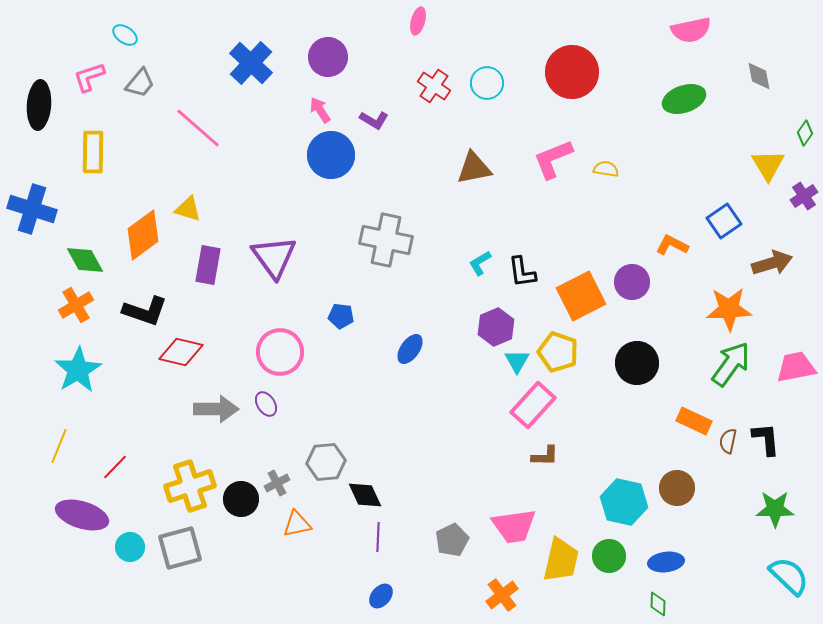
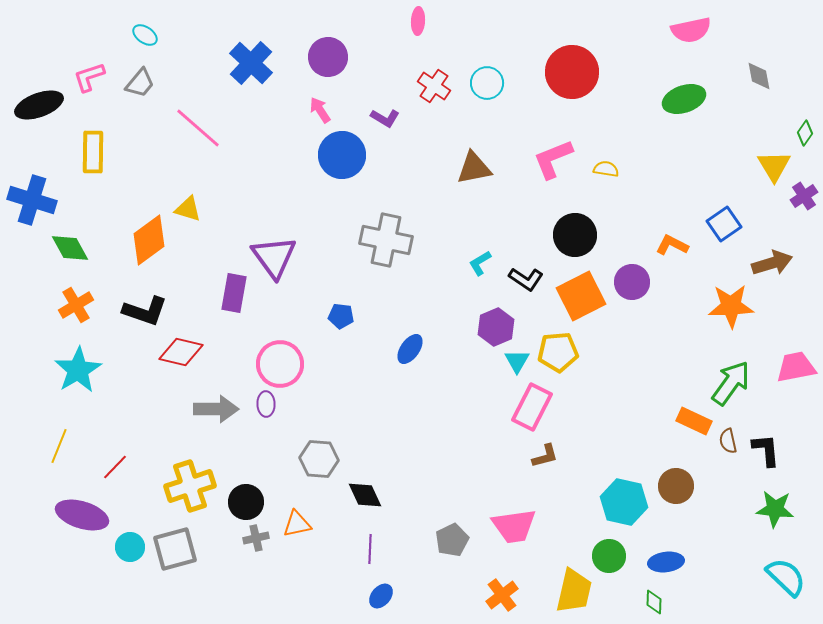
pink ellipse at (418, 21): rotated 12 degrees counterclockwise
cyan ellipse at (125, 35): moved 20 px right
black ellipse at (39, 105): rotated 66 degrees clockwise
purple L-shape at (374, 120): moved 11 px right, 2 px up
blue circle at (331, 155): moved 11 px right
yellow triangle at (768, 165): moved 6 px right, 1 px down
blue cross at (32, 209): moved 9 px up
blue square at (724, 221): moved 3 px down
orange diamond at (143, 235): moved 6 px right, 5 px down
green diamond at (85, 260): moved 15 px left, 12 px up
purple rectangle at (208, 265): moved 26 px right, 28 px down
black L-shape at (522, 272): moved 4 px right, 7 px down; rotated 48 degrees counterclockwise
orange star at (729, 309): moved 2 px right, 3 px up
pink circle at (280, 352): moved 12 px down
yellow pentagon at (558, 352): rotated 24 degrees counterclockwise
black circle at (637, 363): moved 62 px left, 128 px up
green arrow at (731, 364): moved 19 px down
purple ellipse at (266, 404): rotated 30 degrees clockwise
pink rectangle at (533, 405): moved 1 px left, 2 px down; rotated 15 degrees counterclockwise
black L-shape at (766, 439): moved 11 px down
brown semicircle at (728, 441): rotated 25 degrees counterclockwise
brown L-shape at (545, 456): rotated 16 degrees counterclockwise
gray hexagon at (326, 462): moved 7 px left, 3 px up; rotated 9 degrees clockwise
gray cross at (277, 483): moved 21 px left, 55 px down; rotated 15 degrees clockwise
brown circle at (677, 488): moved 1 px left, 2 px up
black circle at (241, 499): moved 5 px right, 3 px down
green star at (775, 509): rotated 6 degrees clockwise
purple line at (378, 537): moved 8 px left, 12 px down
gray square at (180, 548): moved 5 px left, 1 px down
yellow trapezoid at (561, 560): moved 13 px right, 31 px down
cyan semicircle at (789, 576): moved 3 px left, 1 px down
green diamond at (658, 604): moved 4 px left, 2 px up
